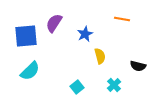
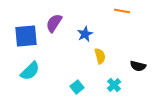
orange line: moved 8 px up
